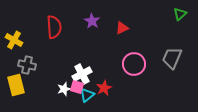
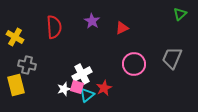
yellow cross: moved 1 px right, 3 px up
